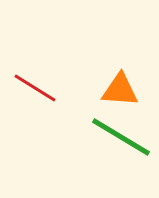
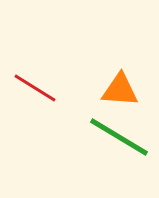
green line: moved 2 px left
